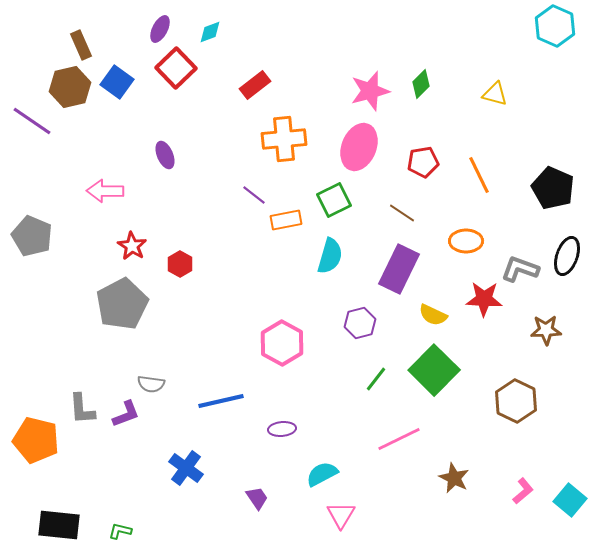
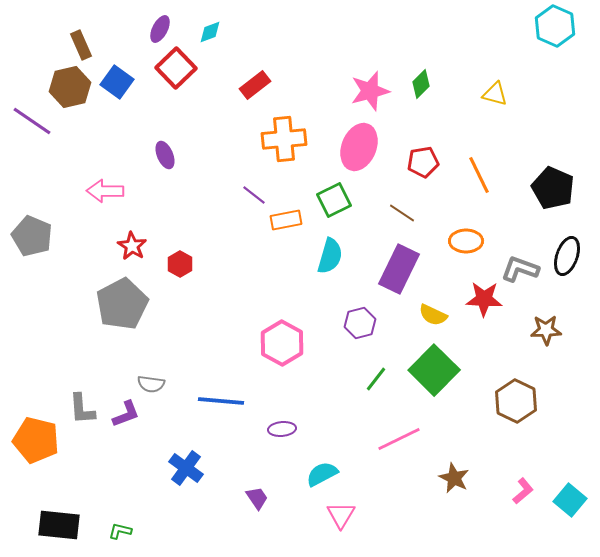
blue line at (221, 401): rotated 18 degrees clockwise
